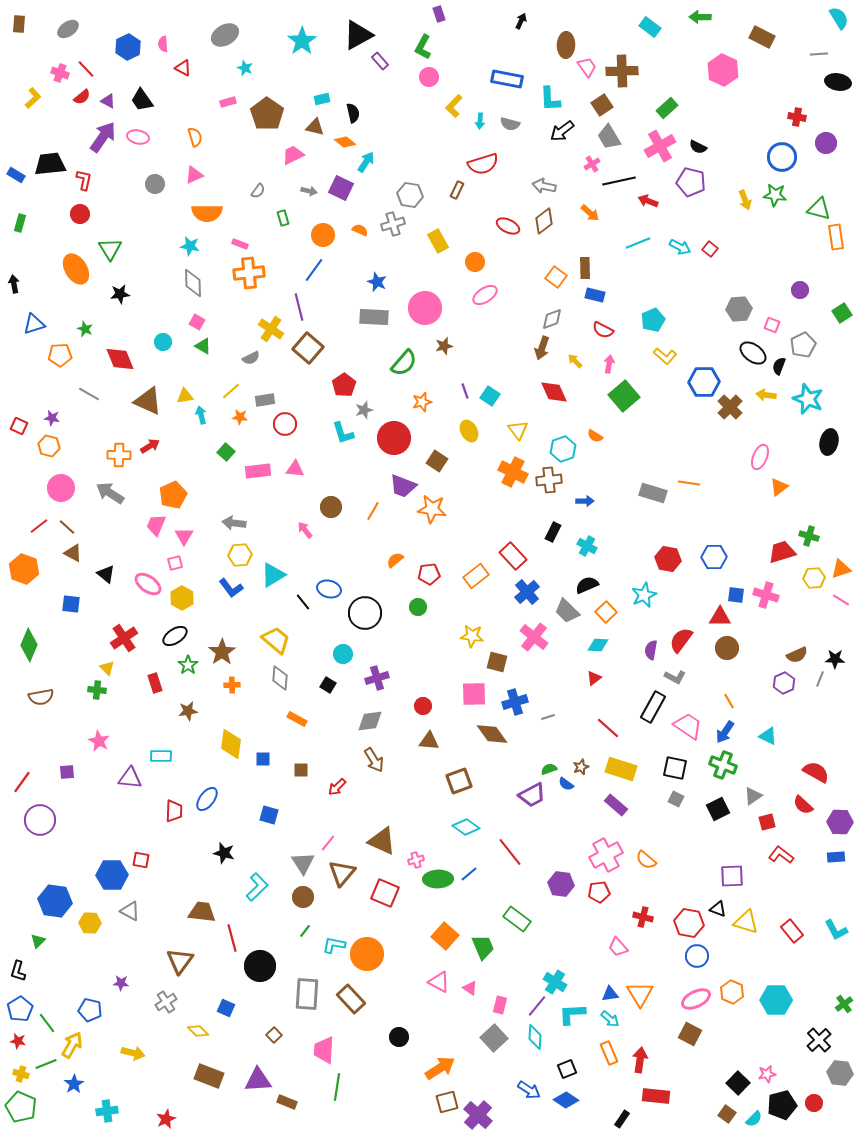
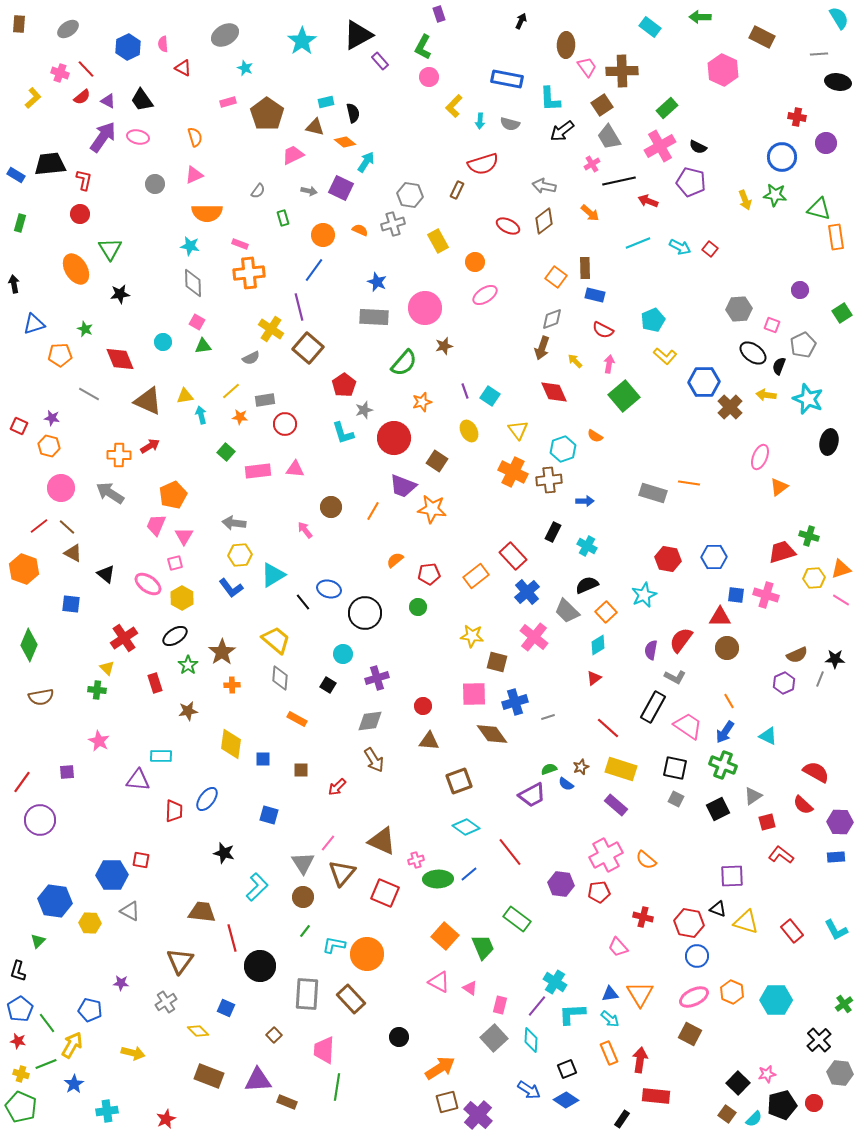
cyan rectangle at (322, 99): moved 4 px right, 3 px down
green triangle at (203, 346): rotated 36 degrees counterclockwise
cyan diamond at (598, 645): rotated 35 degrees counterclockwise
purple triangle at (130, 778): moved 8 px right, 2 px down
pink ellipse at (696, 999): moved 2 px left, 2 px up
cyan diamond at (535, 1037): moved 4 px left, 3 px down
